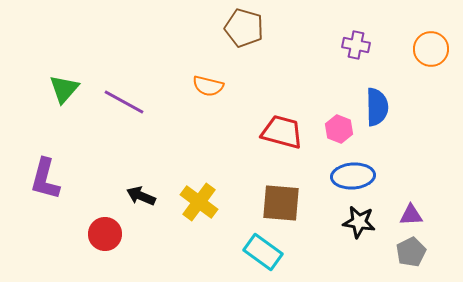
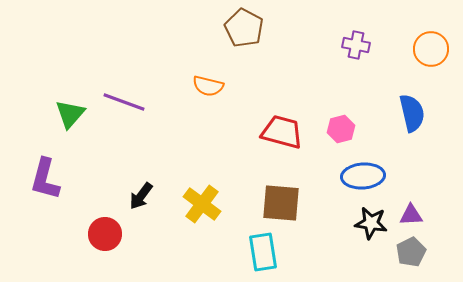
brown pentagon: rotated 12 degrees clockwise
green triangle: moved 6 px right, 25 px down
purple line: rotated 9 degrees counterclockwise
blue semicircle: moved 35 px right, 6 px down; rotated 12 degrees counterclockwise
pink hexagon: moved 2 px right; rotated 24 degrees clockwise
blue ellipse: moved 10 px right
black arrow: rotated 76 degrees counterclockwise
yellow cross: moved 3 px right, 2 px down
black star: moved 12 px right, 1 px down
cyan rectangle: rotated 45 degrees clockwise
